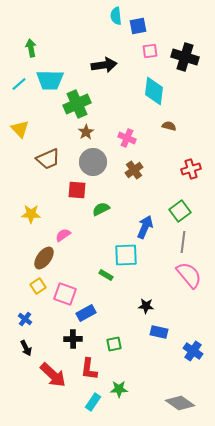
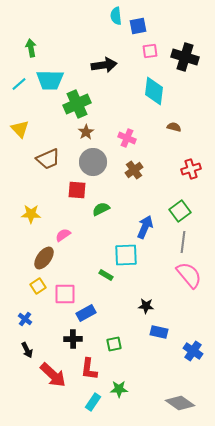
brown semicircle at (169, 126): moved 5 px right, 1 px down
pink square at (65, 294): rotated 20 degrees counterclockwise
black arrow at (26, 348): moved 1 px right, 2 px down
